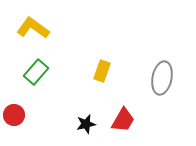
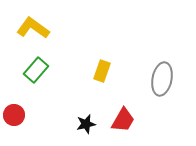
green rectangle: moved 2 px up
gray ellipse: moved 1 px down
